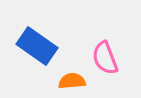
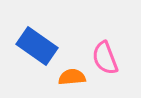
orange semicircle: moved 4 px up
